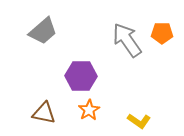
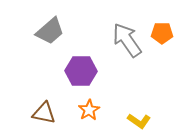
gray trapezoid: moved 7 px right
purple hexagon: moved 5 px up
